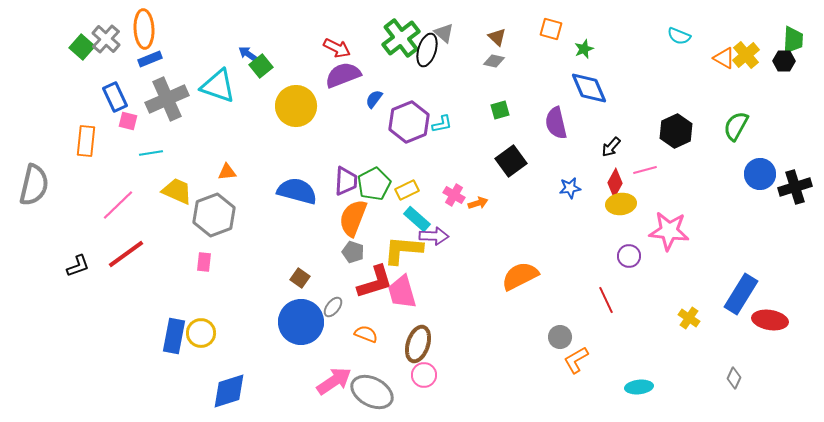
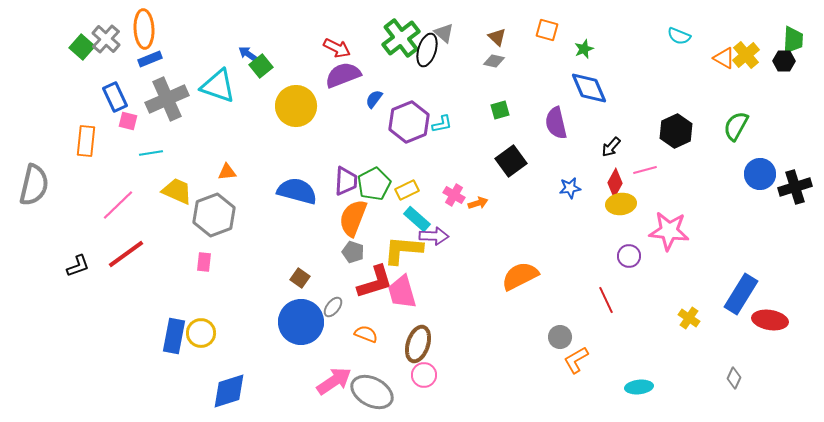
orange square at (551, 29): moved 4 px left, 1 px down
